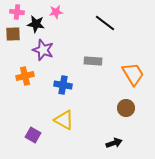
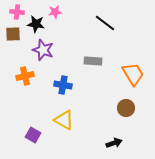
pink star: moved 1 px left
